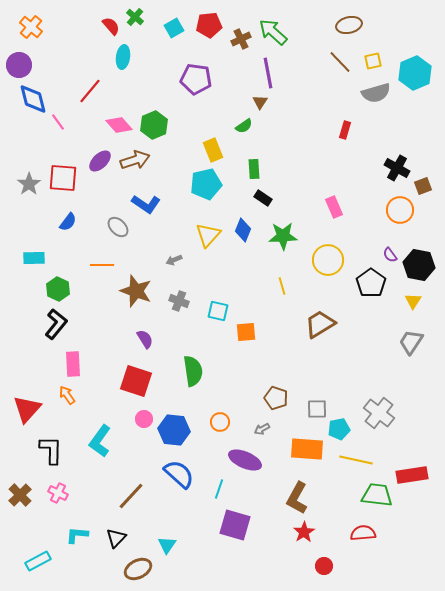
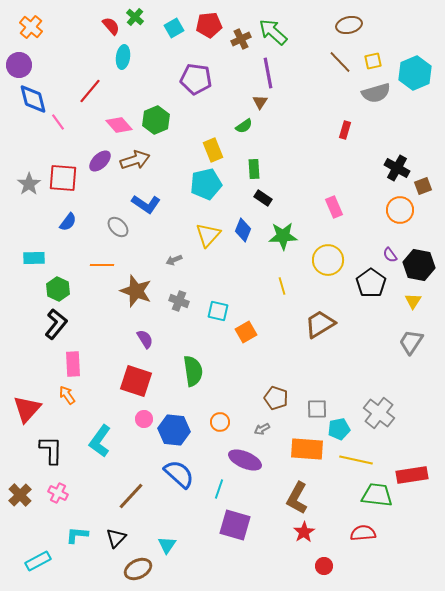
green hexagon at (154, 125): moved 2 px right, 5 px up
orange square at (246, 332): rotated 25 degrees counterclockwise
